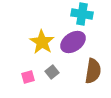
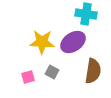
cyan cross: moved 4 px right
yellow star: rotated 30 degrees counterclockwise
gray square: rotated 24 degrees counterclockwise
